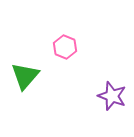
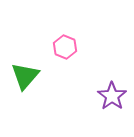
purple star: rotated 16 degrees clockwise
